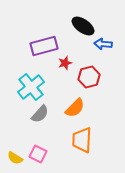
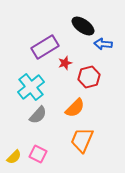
purple rectangle: moved 1 px right, 1 px down; rotated 16 degrees counterclockwise
gray semicircle: moved 2 px left, 1 px down
orange trapezoid: rotated 20 degrees clockwise
yellow semicircle: moved 1 px left, 1 px up; rotated 77 degrees counterclockwise
